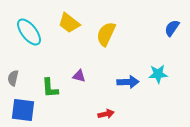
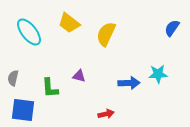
blue arrow: moved 1 px right, 1 px down
